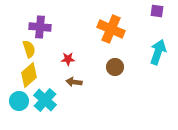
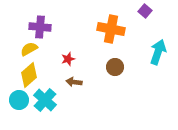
purple square: moved 12 px left; rotated 32 degrees clockwise
orange cross: rotated 12 degrees counterclockwise
yellow semicircle: rotated 102 degrees counterclockwise
red star: rotated 16 degrees counterclockwise
cyan circle: moved 1 px up
